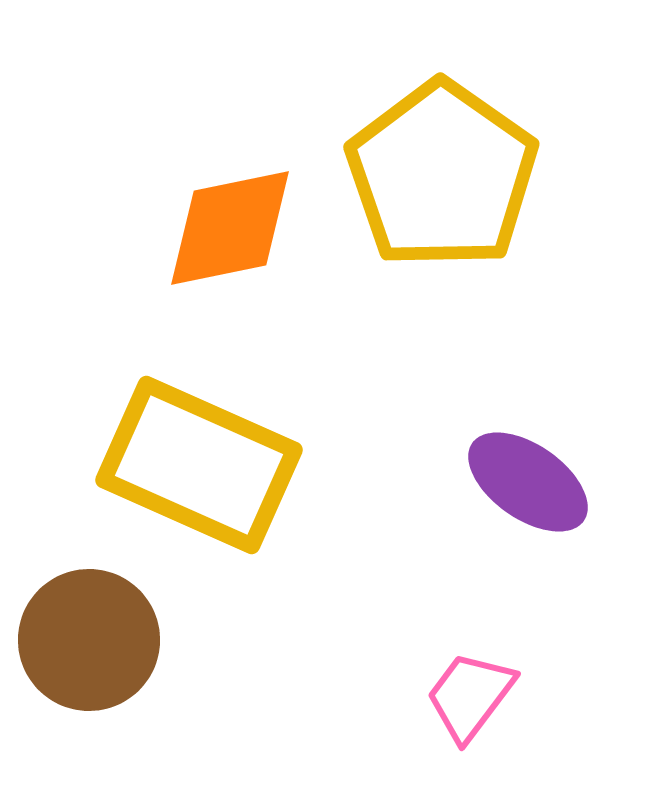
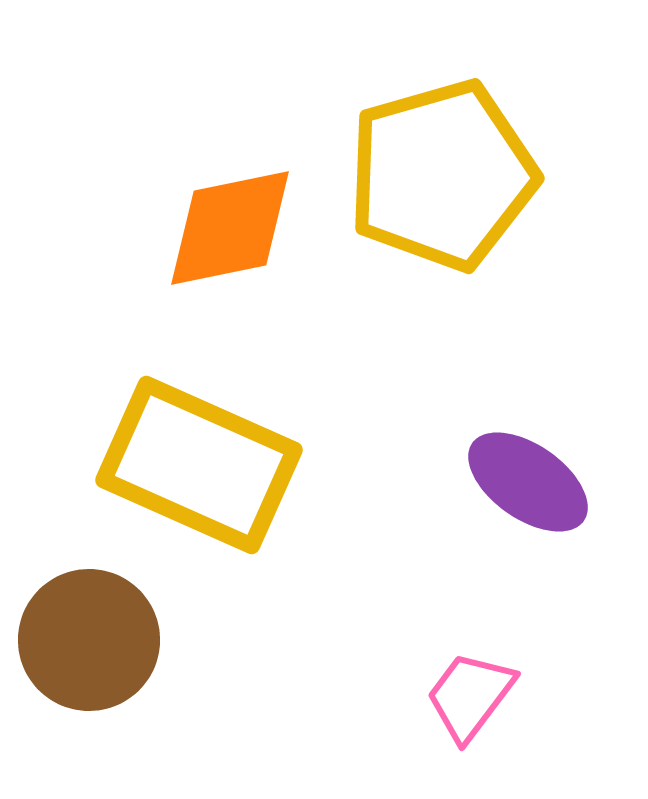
yellow pentagon: rotated 21 degrees clockwise
